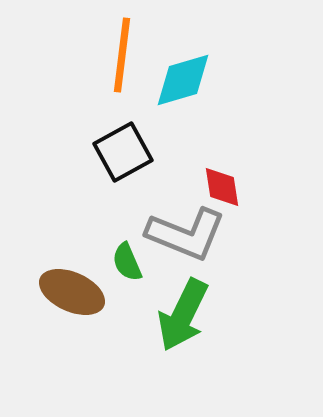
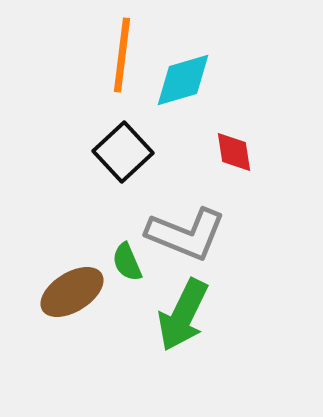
black square: rotated 14 degrees counterclockwise
red diamond: moved 12 px right, 35 px up
brown ellipse: rotated 56 degrees counterclockwise
